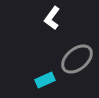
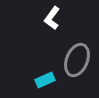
gray ellipse: moved 1 px down; rotated 28 degrees counterclockwise
